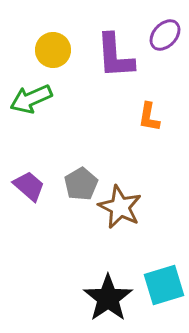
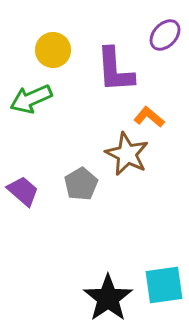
purple L-shape: moved 14 px down
orange L-shape: rotated 120 degrees clockwise
purple trapezoid: moved 6 px left, 5 px down
brown star: moved 7 px right, 53 px up
cyan square: rotated 9 degrees clockwise
